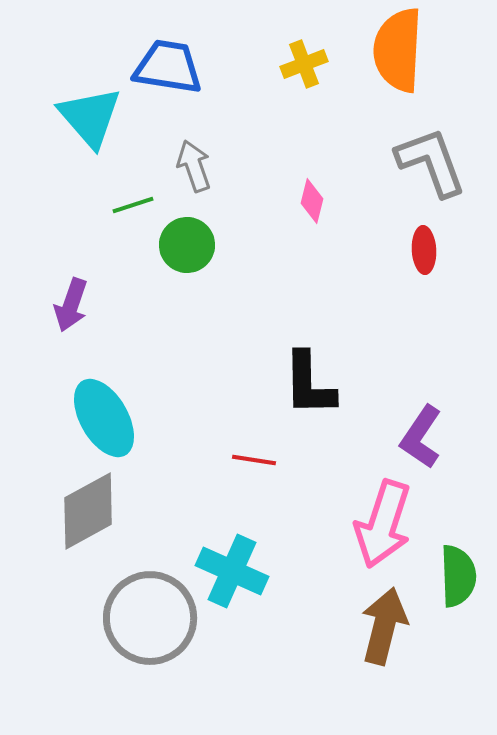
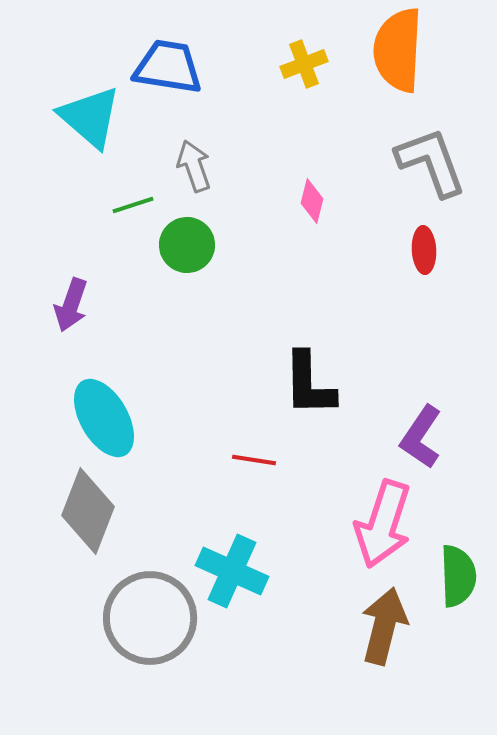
cyan triangle: rotated 8 degrees counterclockwise
gray diamond: rotated 40 degrees counterclockwise
